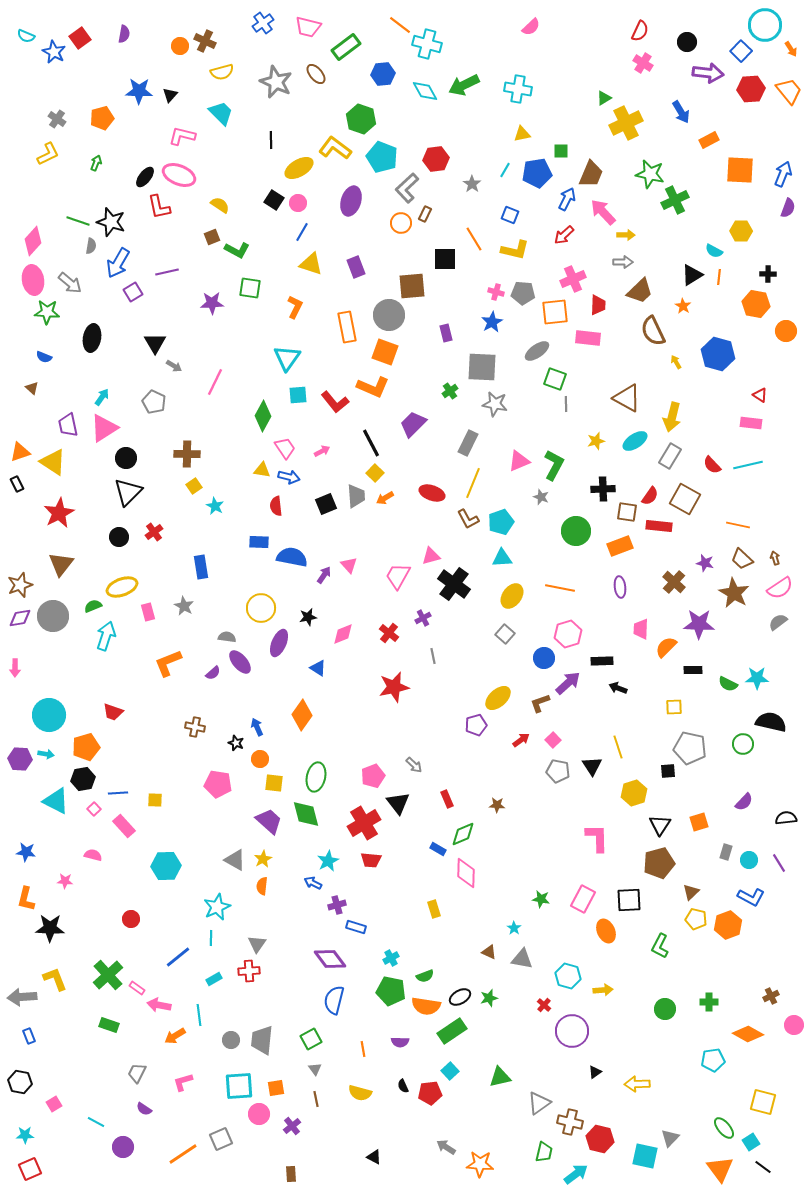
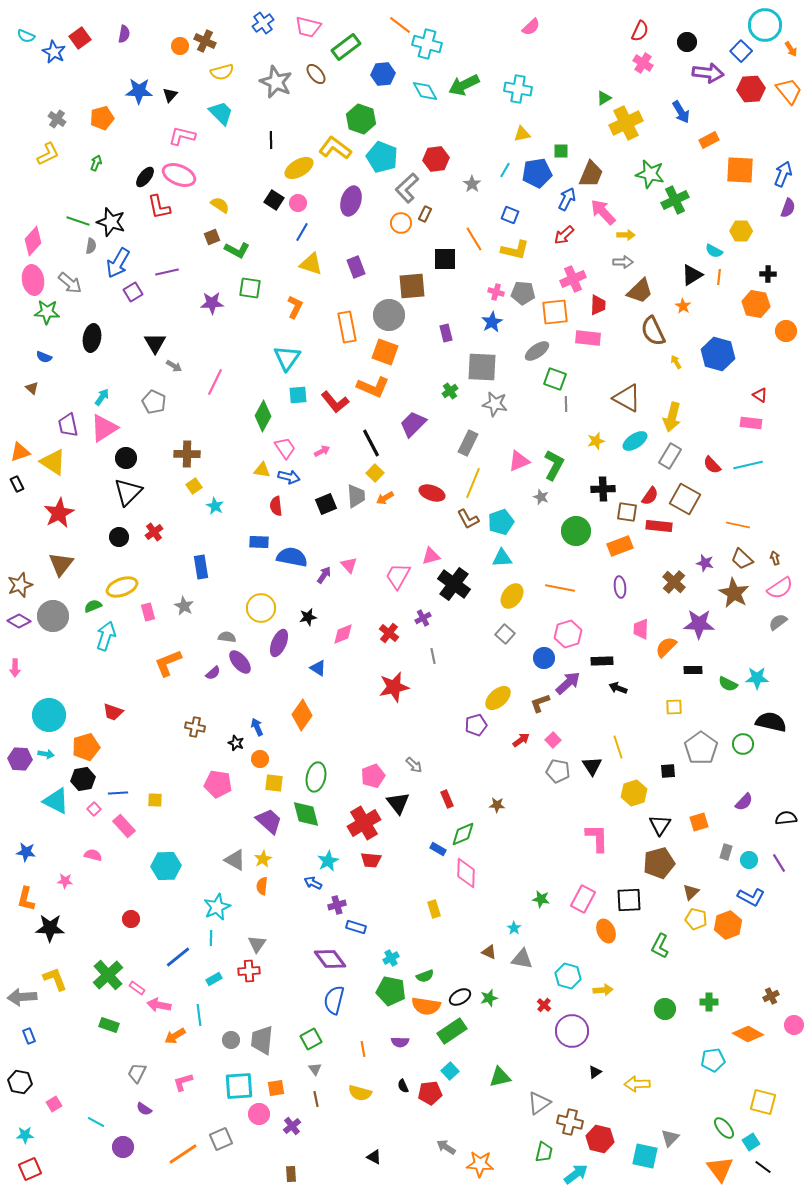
purple diamond at (20, 618): moved 1 px left, 3 px down; rotated 40 degrees clockwise
gray pentagon at (690, 748): moved 11 px right; rotated 24 degrees clockwise
